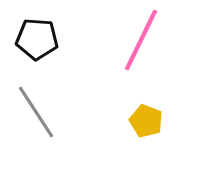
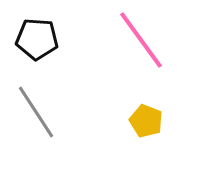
pink line: rotated 62 degrees counterclockwise
